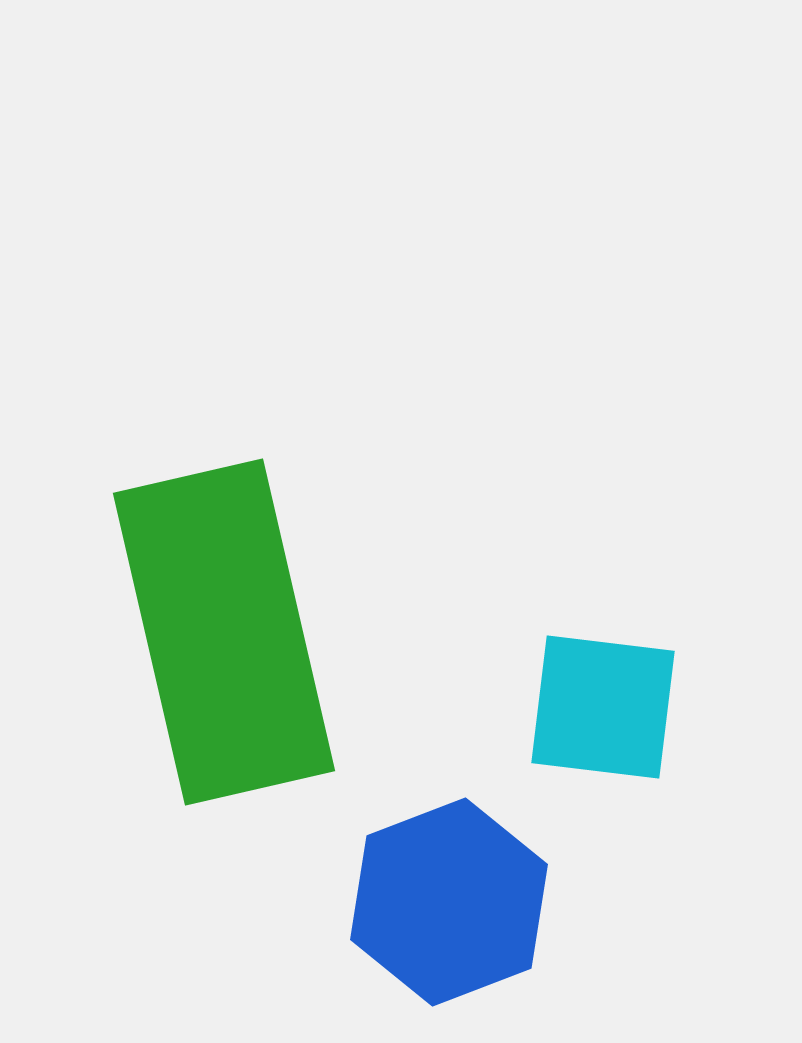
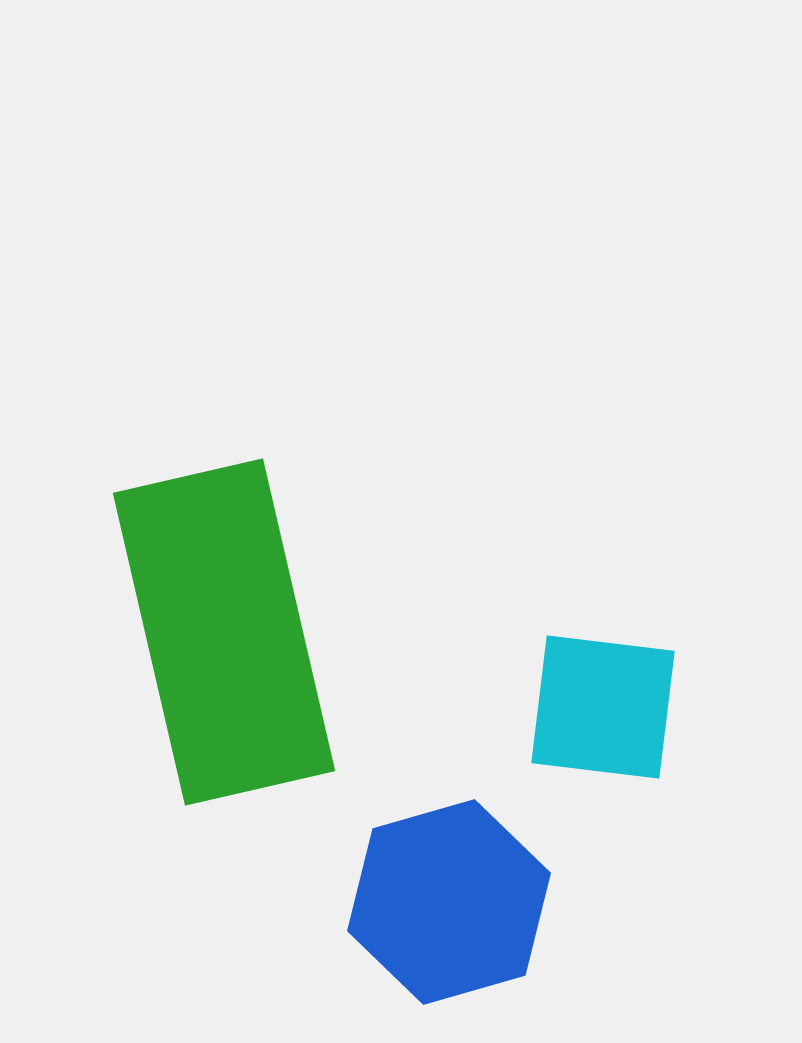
blue hexagon: rotated 5 degrees clockwise
